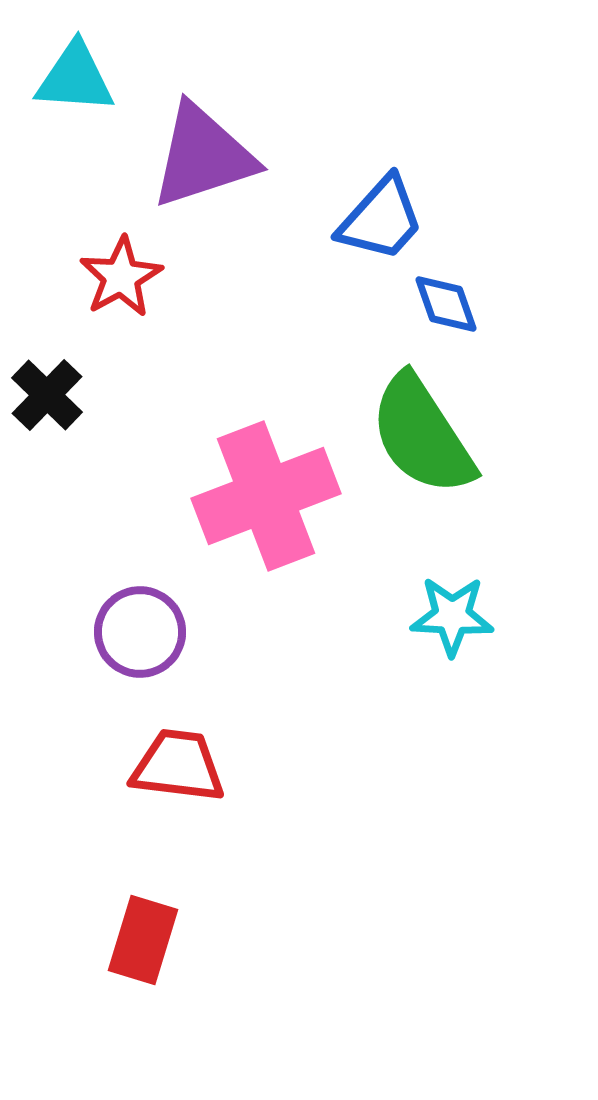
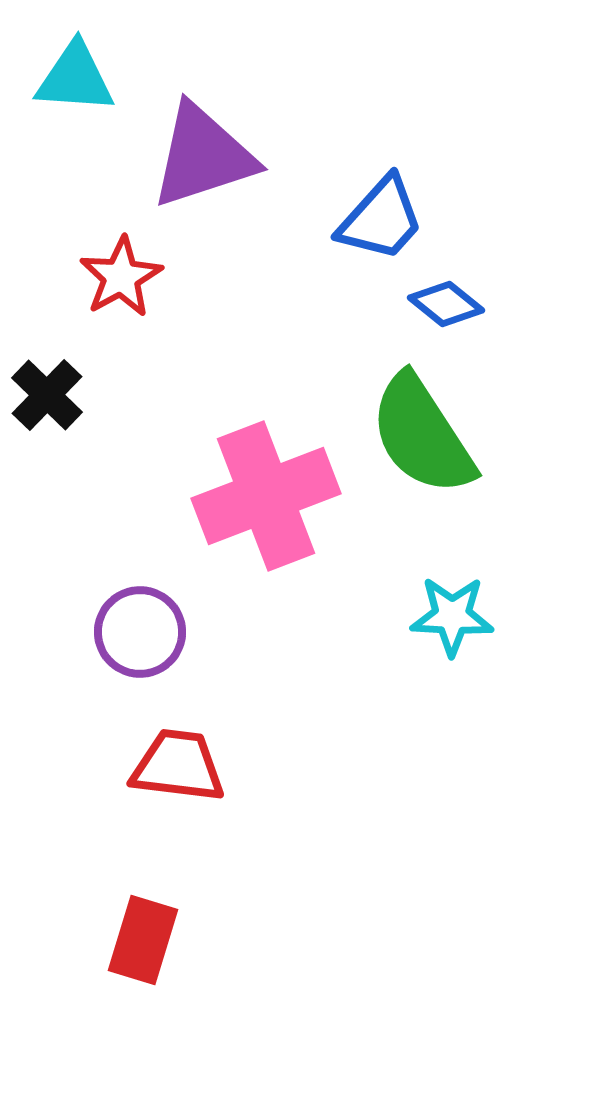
blue diamond: rotated 32 degrees counterclockwise
